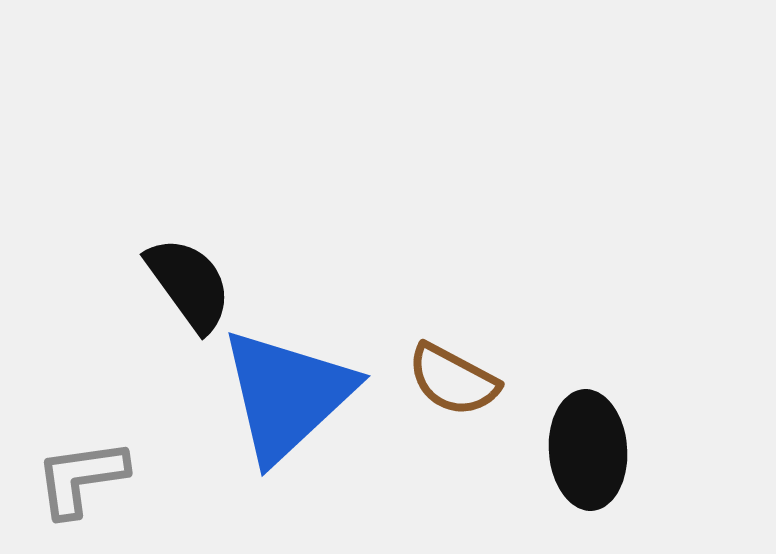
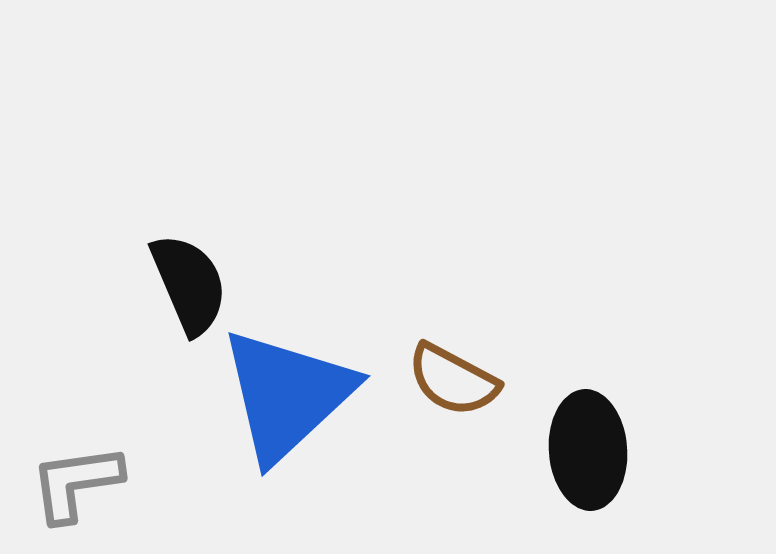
black semicircle: rotated 13 degrees clockwise
gray L-shape: moved 5 px left, 5 px down
